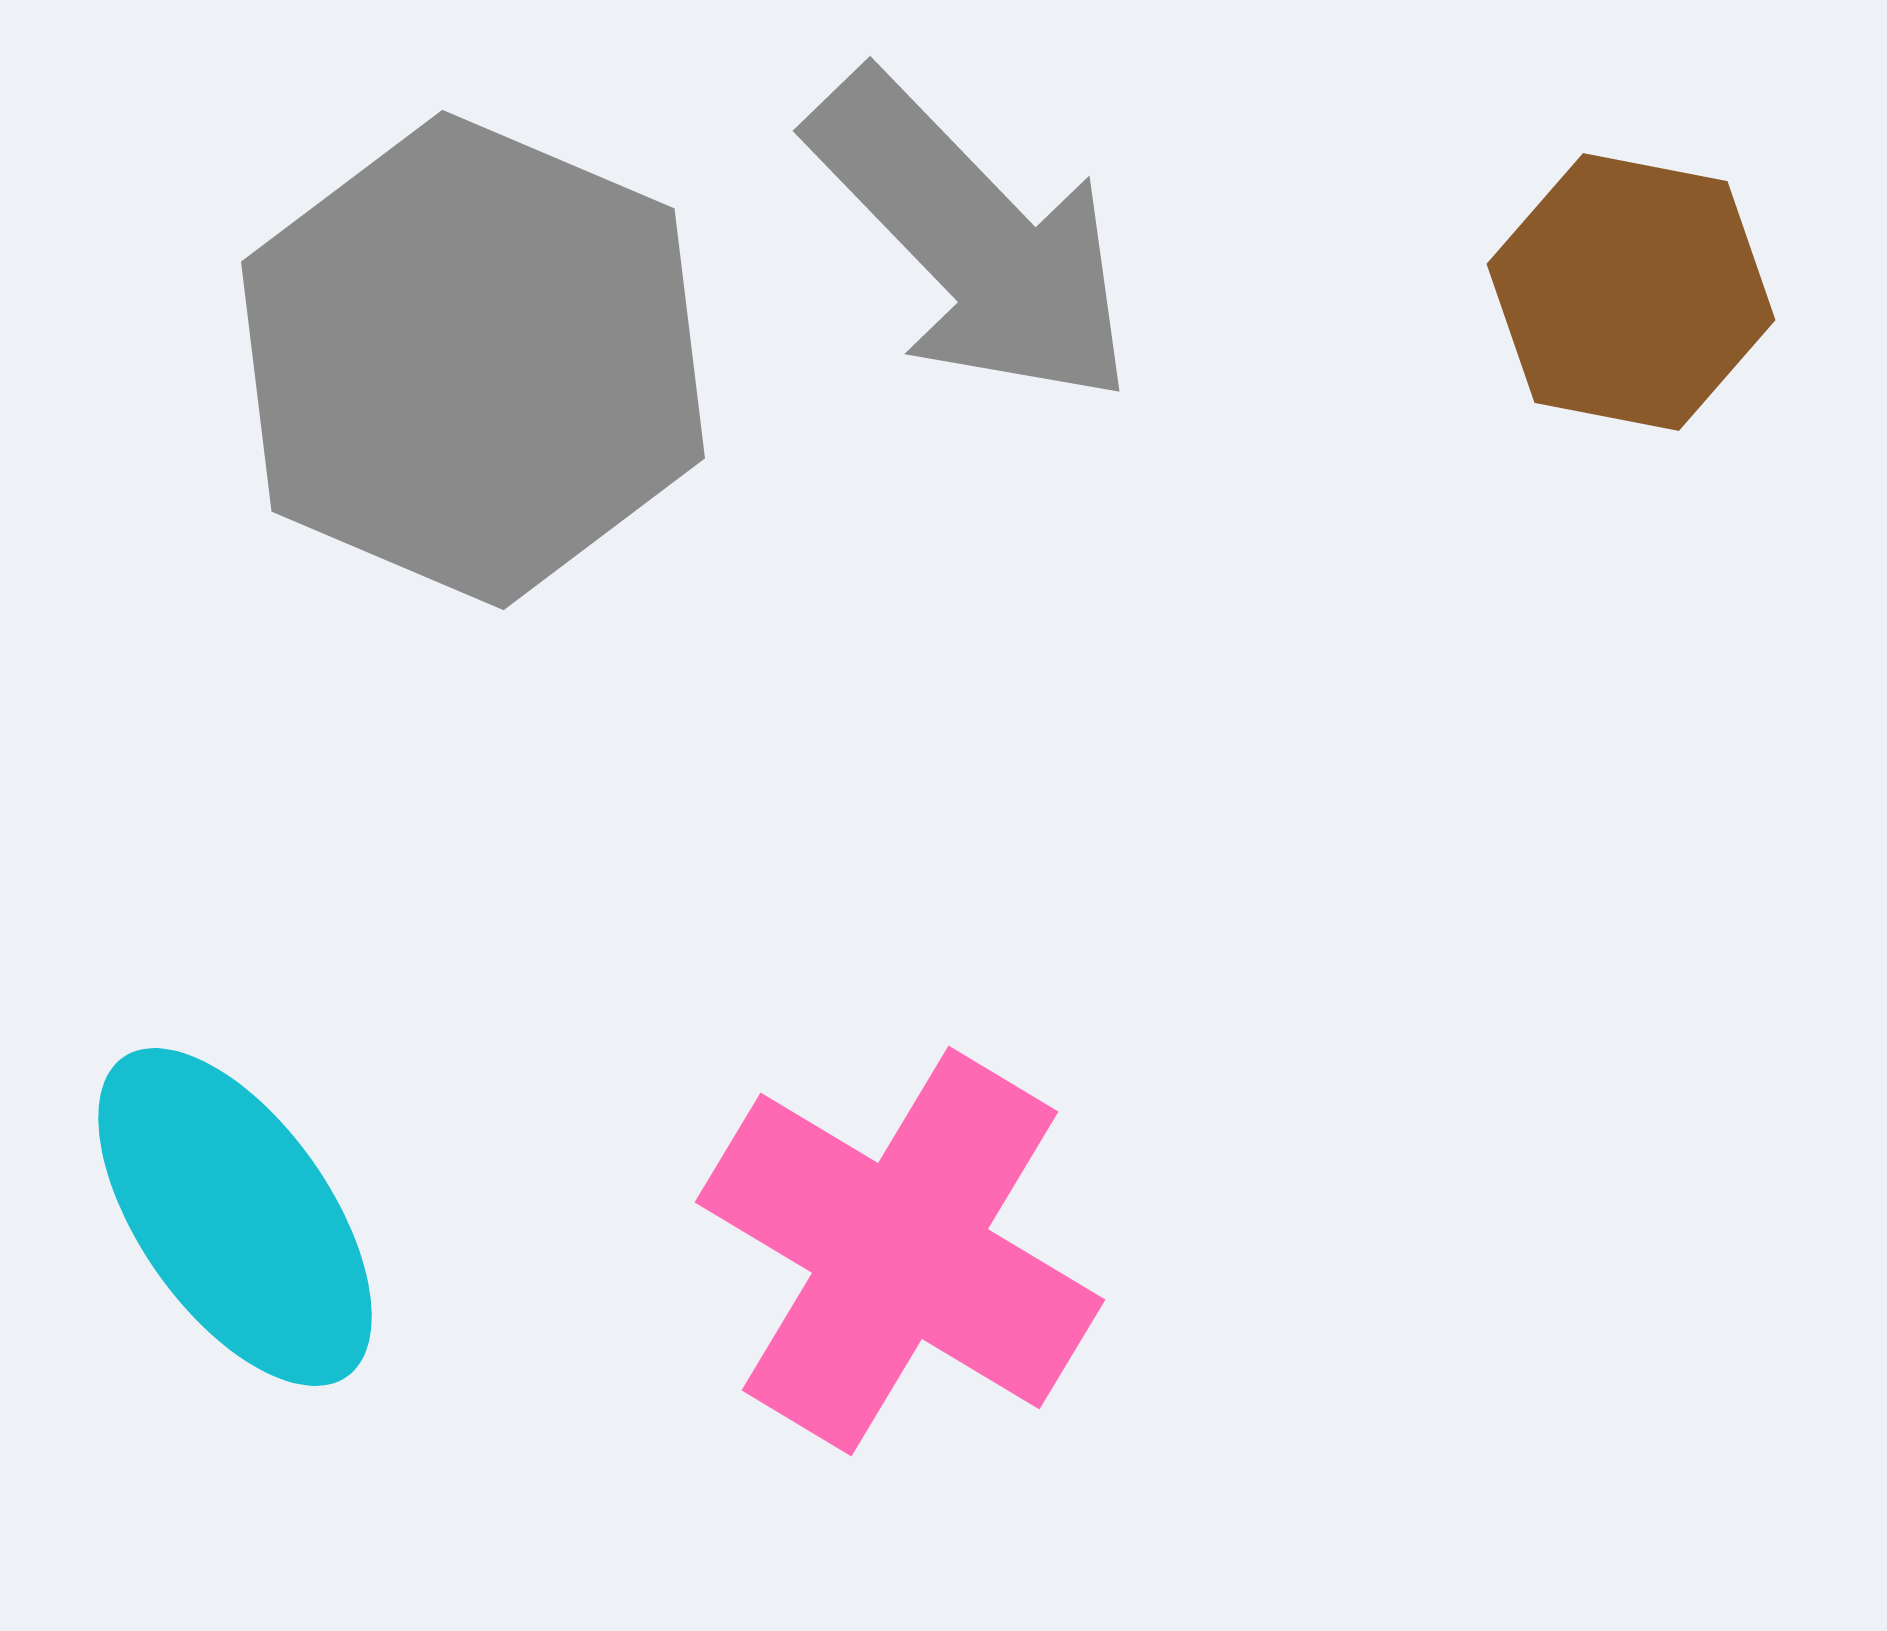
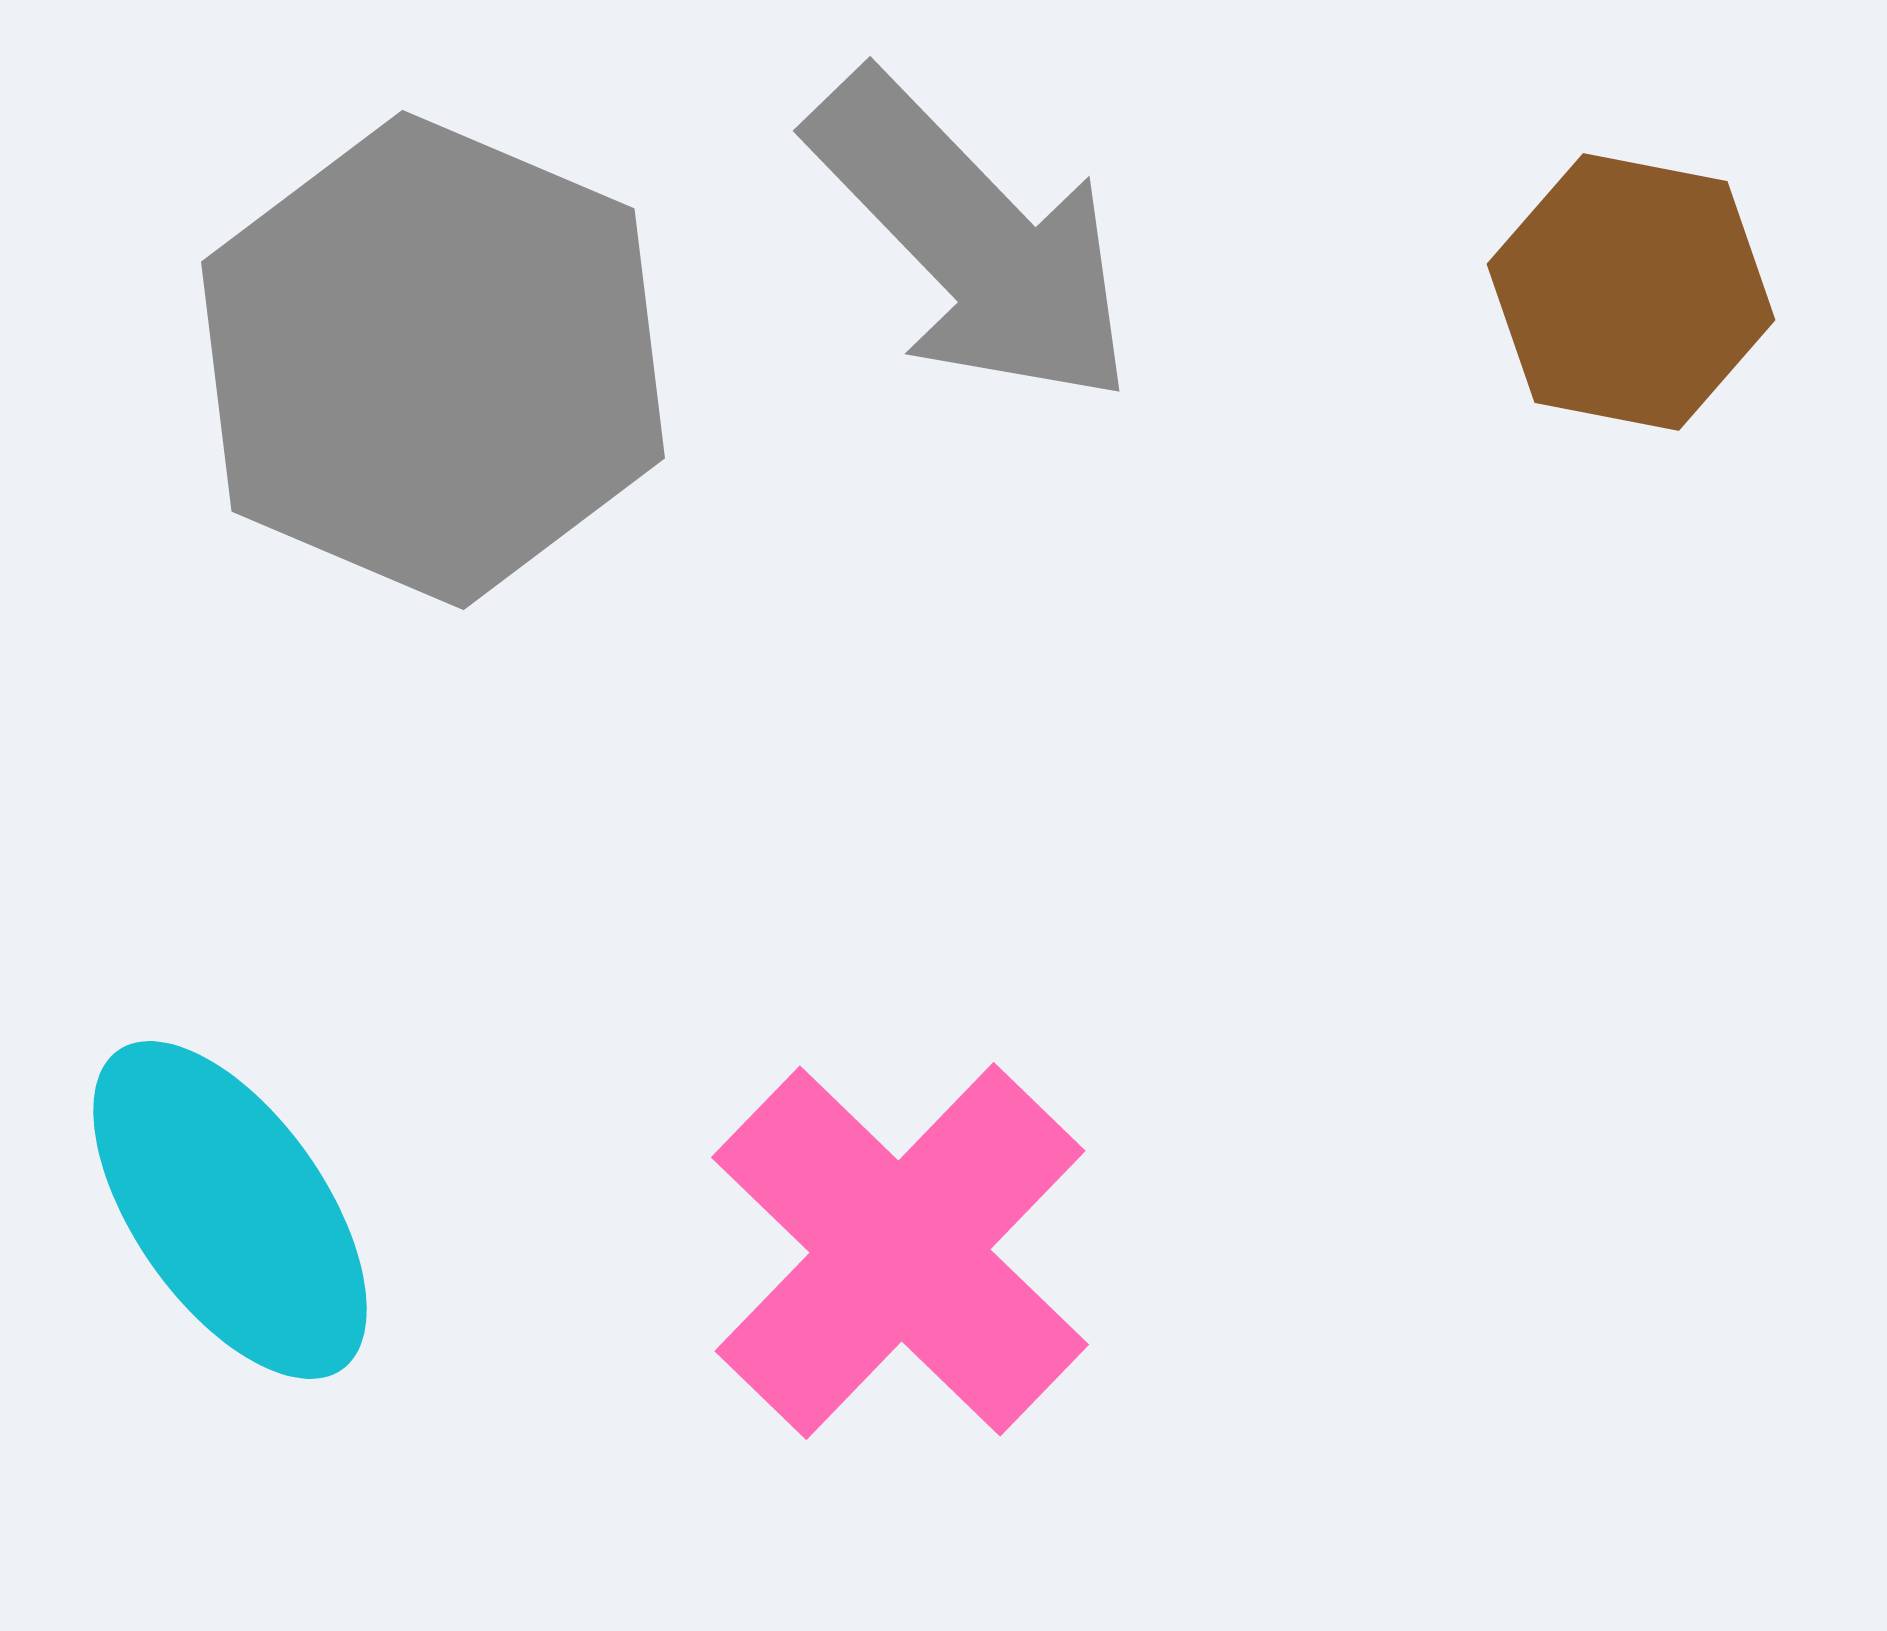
gray hexagon: moved 40 px left
cyan ellipse: moved 5 px left, 7 px up
pink cross: rotated 13 degrees clockwise
